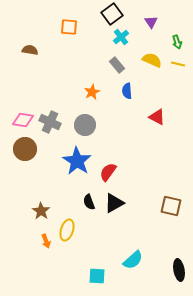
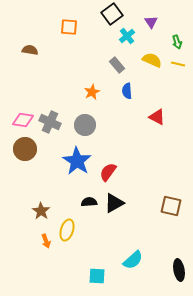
cyan cross: moved 6 px right, 1 px up
black semicircle: rotated 105 degrees clockwise
